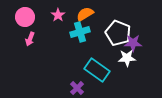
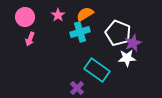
purple star: rotated 24 degrees counterclockwise
